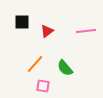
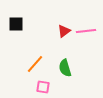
black square: moved 6 px left, 2 px down
red triangle: moved 17 px right
green semicircle: rotated 24 degrees clockwise
pink square: moved 1 px down
